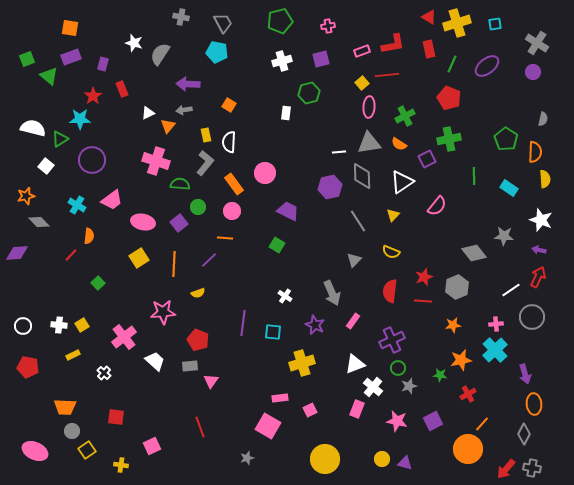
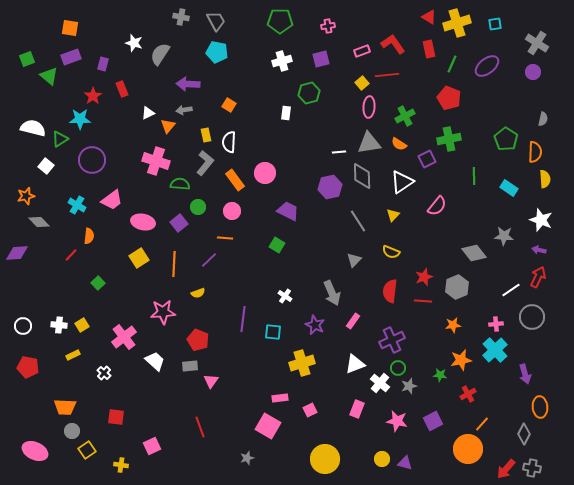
green pentagon at (280, 21): rotated 15 degrees clockwise
gray trapezoid at (223, 23): moved 7 px left, 2 px up
red L-shape at (393, 44): rotated 115 degrees counterclockwise
orange rectangle at (234, 184): moved 1 px right, 4 px up
purple line at (243, 323): moved 4 px up
white cross at (373, 387): moved 7 px right, 4 px up
orange ellipse at (534, 404): moved 6 px right, 3 px down
